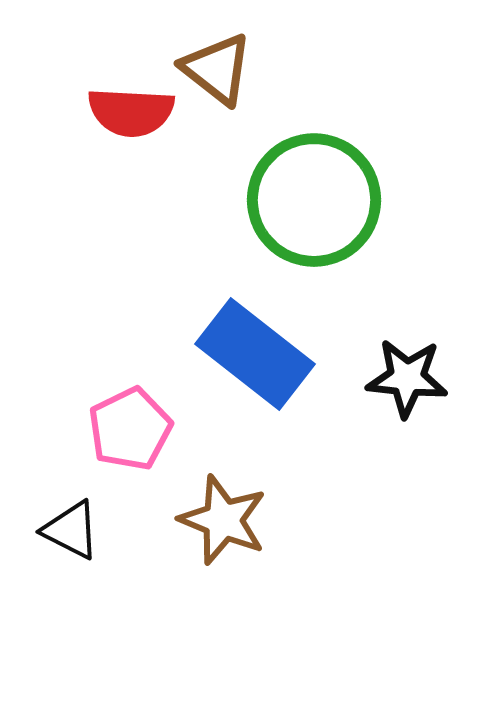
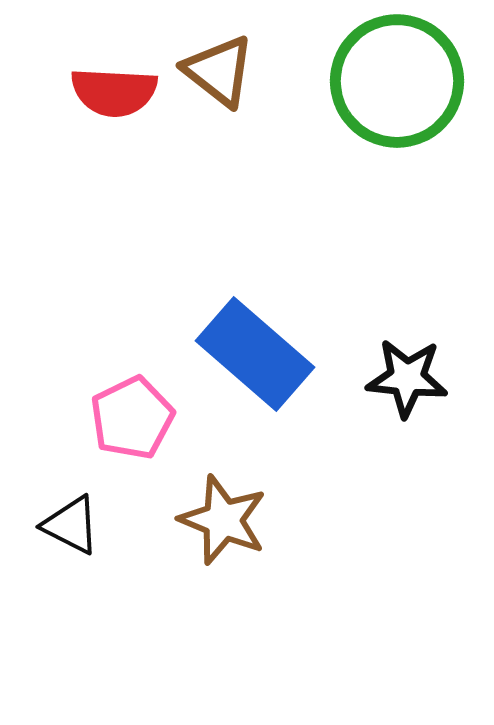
brown triangle: moved 2 px right, 2 px down
red semicircle: moved 17 px left, 20 px up
green circle: moved 83 px right, 119 px up
blue rectangle: rotated 3 degrees clockwise
pink pentagon: moved 2 px right, 11 px up
black triangle: moved 5 px up
